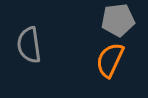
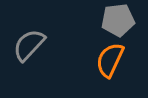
gray semicircle: rotated 51 degrees clockwise
